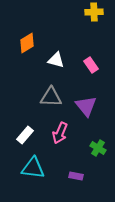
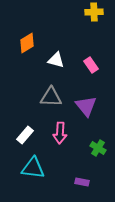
pink arrow: rotated 20 degrees counterclockwise
purple rectangle: moved 6 px right, 6 px down
